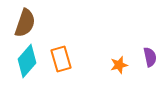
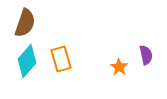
purple semicircle: moved 4 px left, 2 px up
orange star: moved 2 px down; rotated 24 degrees counterclockwise
